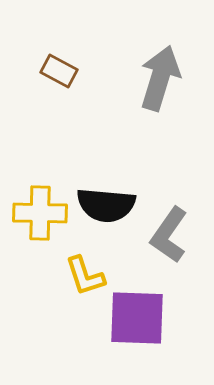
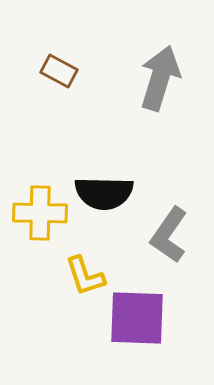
black semicircle: moved 2 px left, 12 px up; rotated 4 degrees counterclockwise
